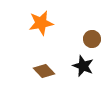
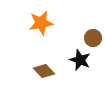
brown circle: moved 1 px right, 1 px up
black star: moved 3 px left, 6 px up
